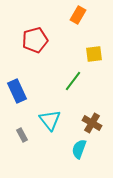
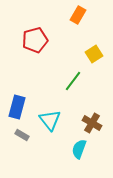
yellow square: rotated 24 degrees counterclockwise
blue rectangle: moved 16 px down; rotated 40 degrees clockwise
gray rectangle: rotated 32 degrees counterclockwise
